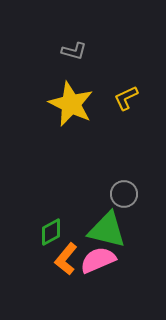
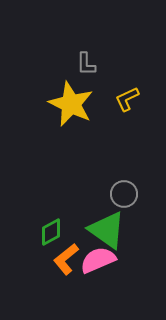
gray L-shape: moved 12 px right, 13 px down; rotated 75 degrees clockwise
yellow L-shape: moved 1 px right, 1 px down
green triangle: rotated 21 degrees clockwise
orange L-shape: rotated 12 degrees clockwise
